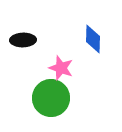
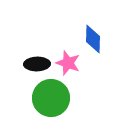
black ellipse: moved 14 px right, 24 px down
pink star: moved 7 px right, 5 px up
